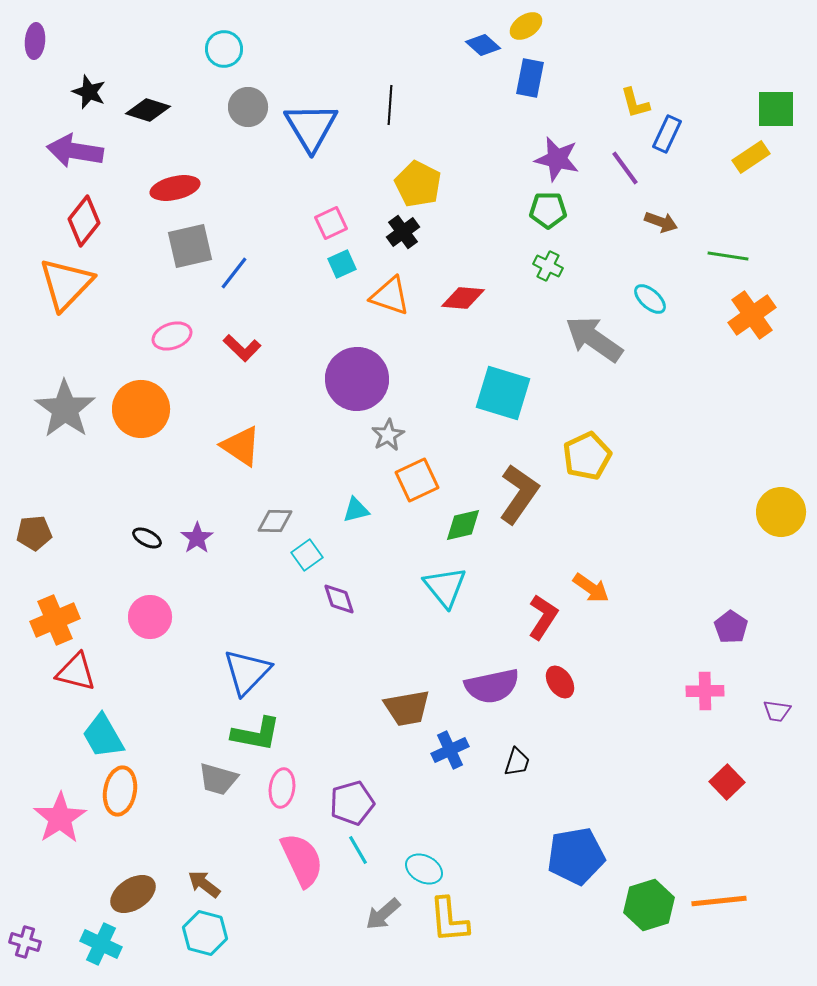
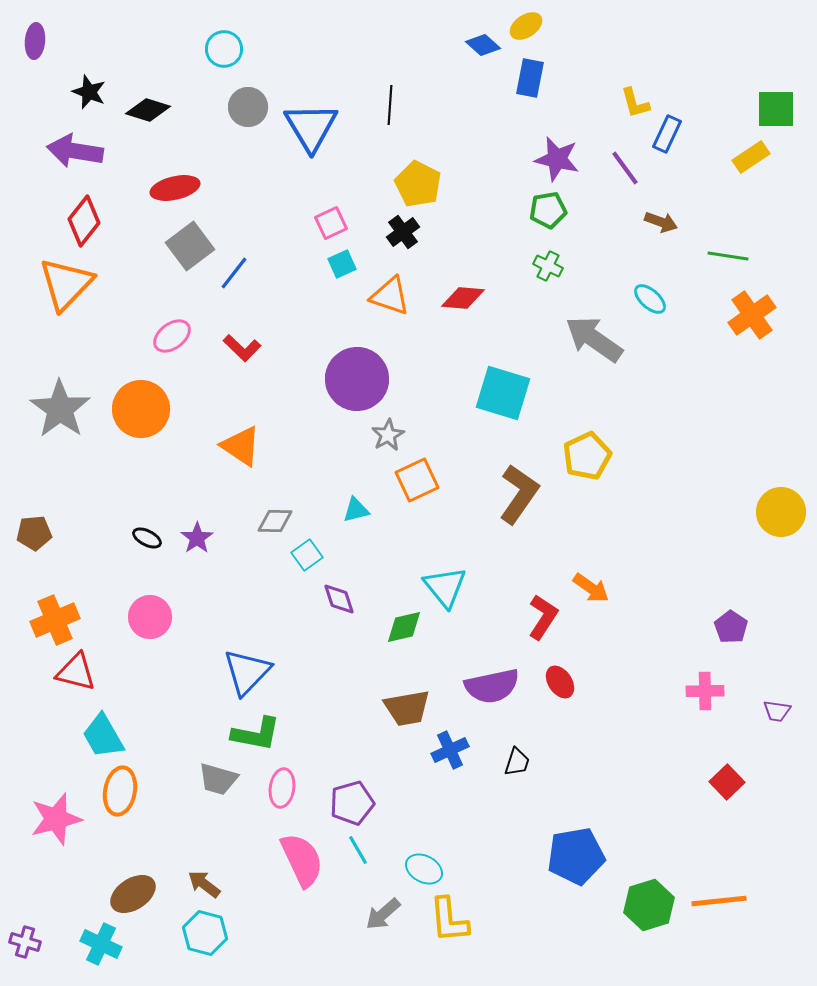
green pentagon at (548, 210): rotated 9 degrees counterclockwise
gray square at (190, 246): rotated 24 degrees counterclockwise
pink ellipse at (172, 336): rotated 18 degrees counterclockwise
gray star at (65, 409): moved 5 px left
green diamond at (463, 525): moved 59 px left, 102 px down
pink star at (60, 818): moved 4 px left, 1 px down; rotated 18 degrees clockwise
